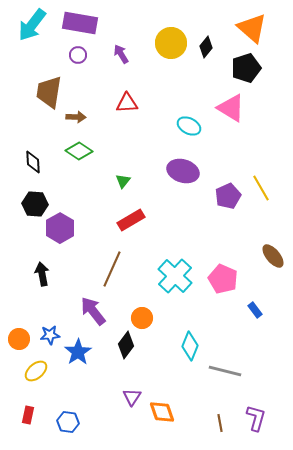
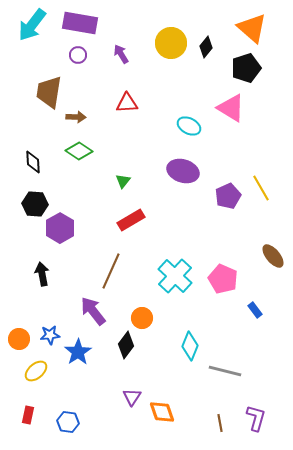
brown line at (112, 269): moved 1 px left, 2 px down
